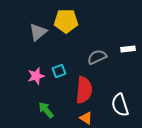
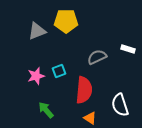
gray triangle: moved 1 px left, 1 px up; rotated 18 degrees clockwise
white rectangle: rotated 24 degrees clockwise
orange triangle: moved 4 px right
